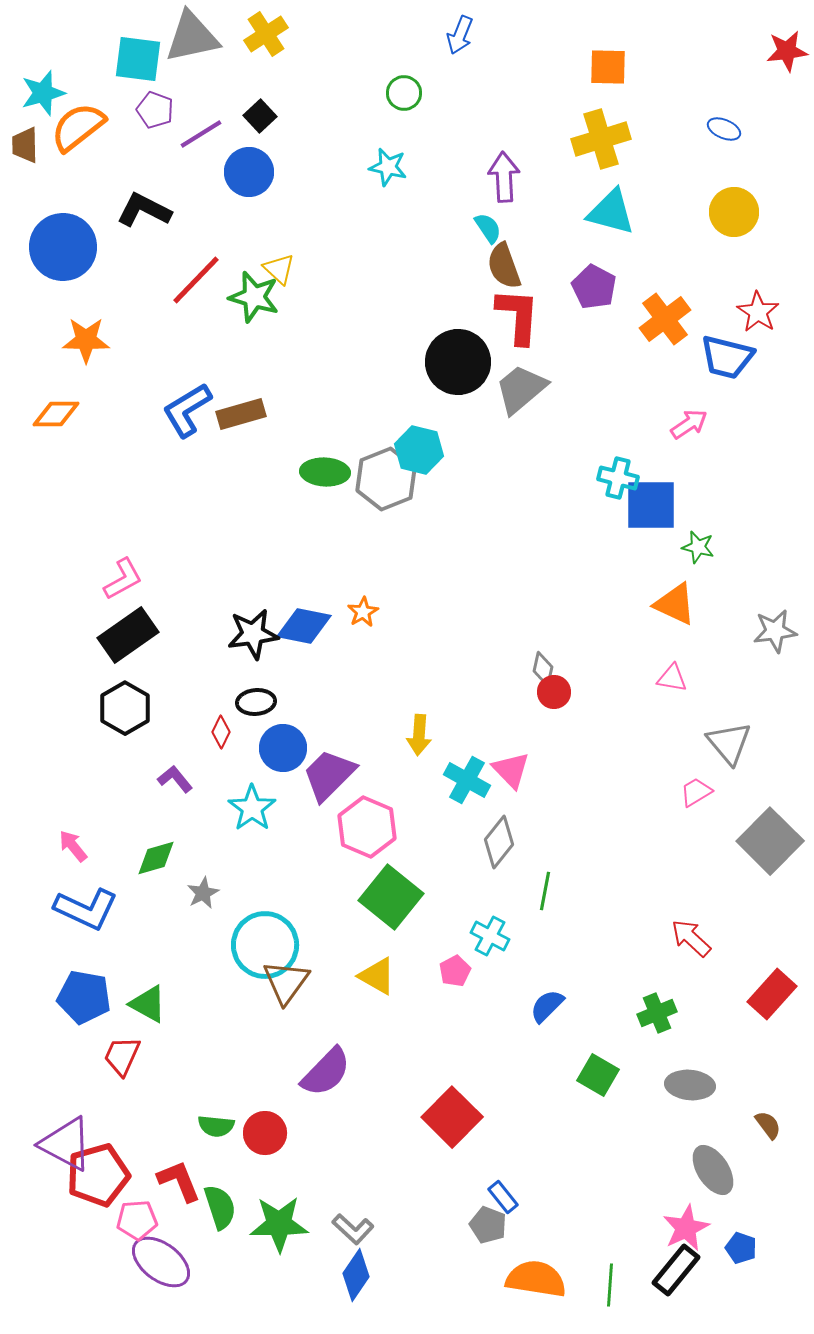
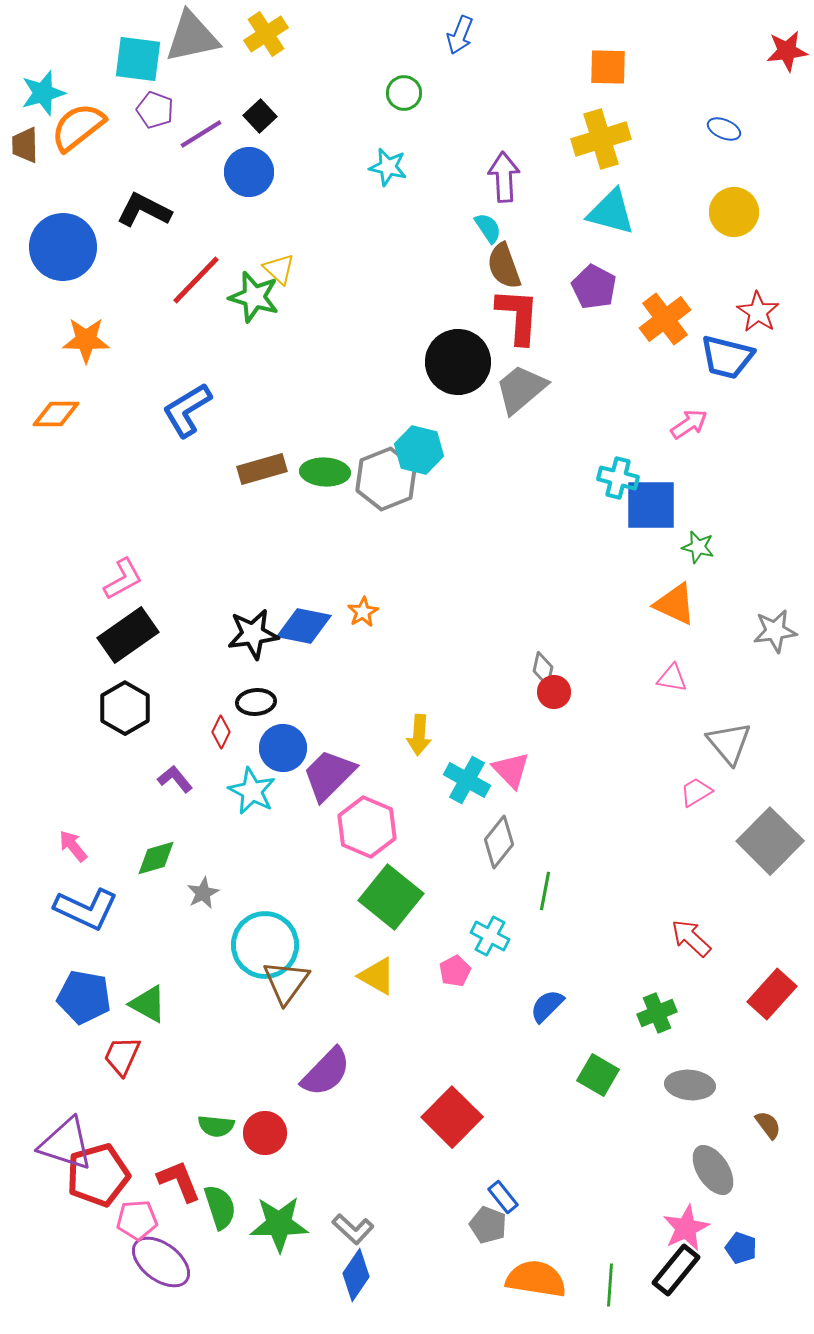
brown rectangle at (241, 414): moved 21 px right, 55 px down
cyan star at (252, 808): moved 17 px up; rotated 9 degrees counterclockwise
purple triangle at (66, 1144): rotated 10 degrees counterclockwise
